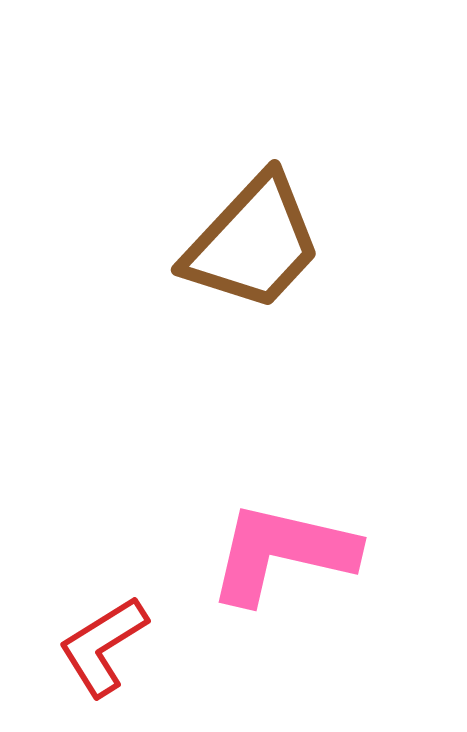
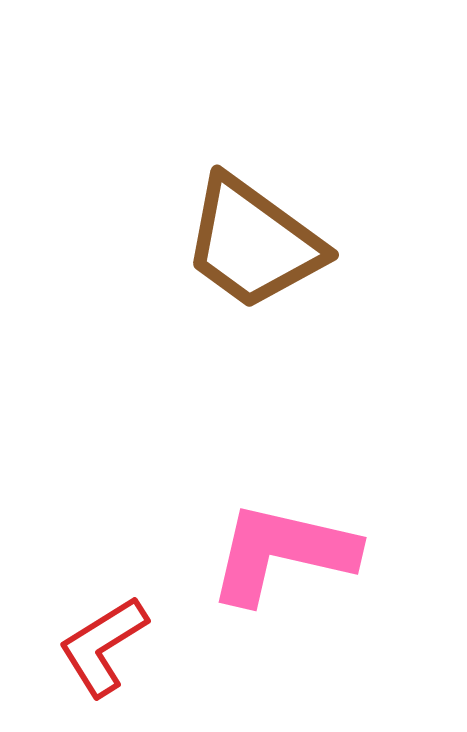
brown trapezoid: rotated 83 degrees clockwise
